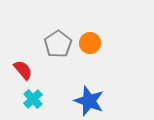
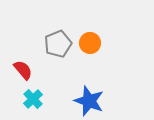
gray pentagon: rotated 12 degrees clockwise
